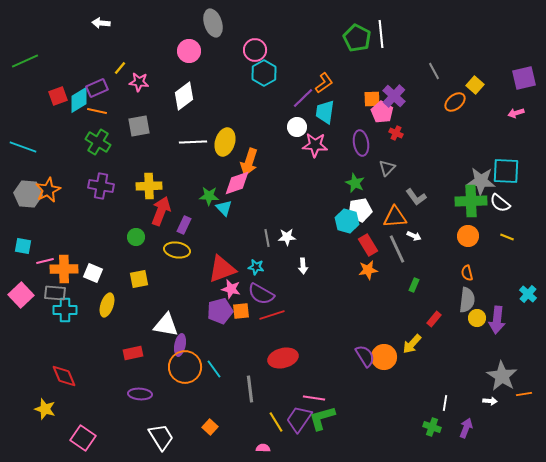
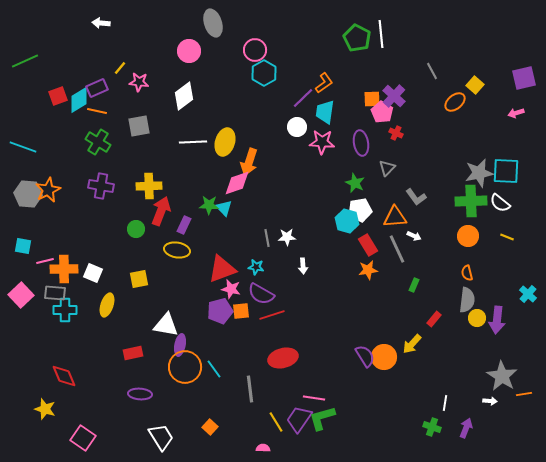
gray line at (434, 71): moved 2 px left
pink star at (315, 145): moved 7 px right, 3 px up
gray star at (481, 181): moved 2 px left, 8 px up; rotated 16 degrees counterclockwise
green star at (209, 196): moved 9 px down
green circle at (136, 237): moved 8 px up
